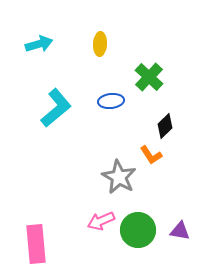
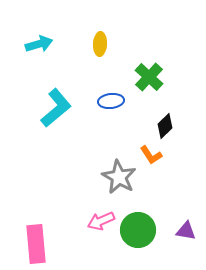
purple triangle: moved 6 px right
